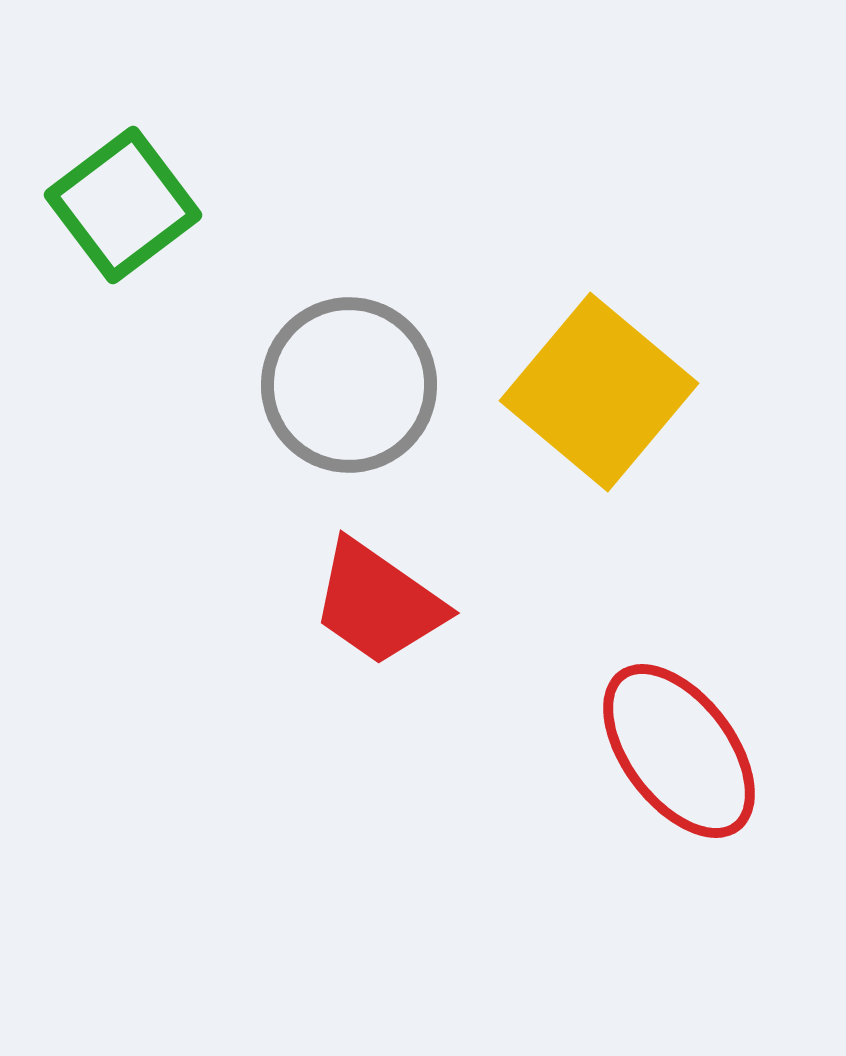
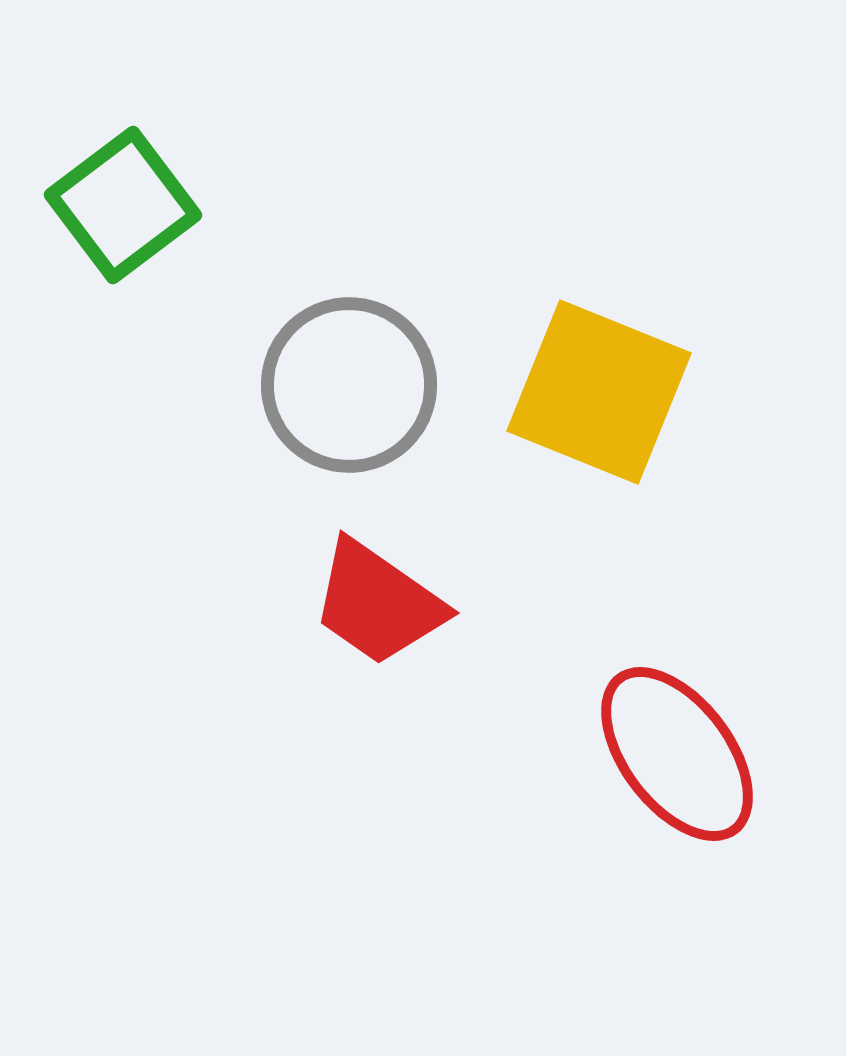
yellow square: rotated 18 degrees counterclockwise
red ellipse: moved 2 px left, 3 px down
